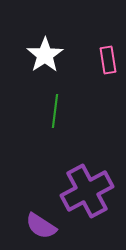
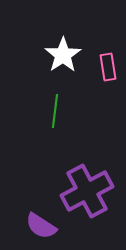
white star: moved 18 px right
pink rectangle: moved 7 px down
